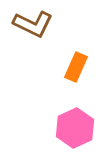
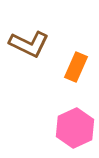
brown L-shape: moved 4 px left, 20 px down
